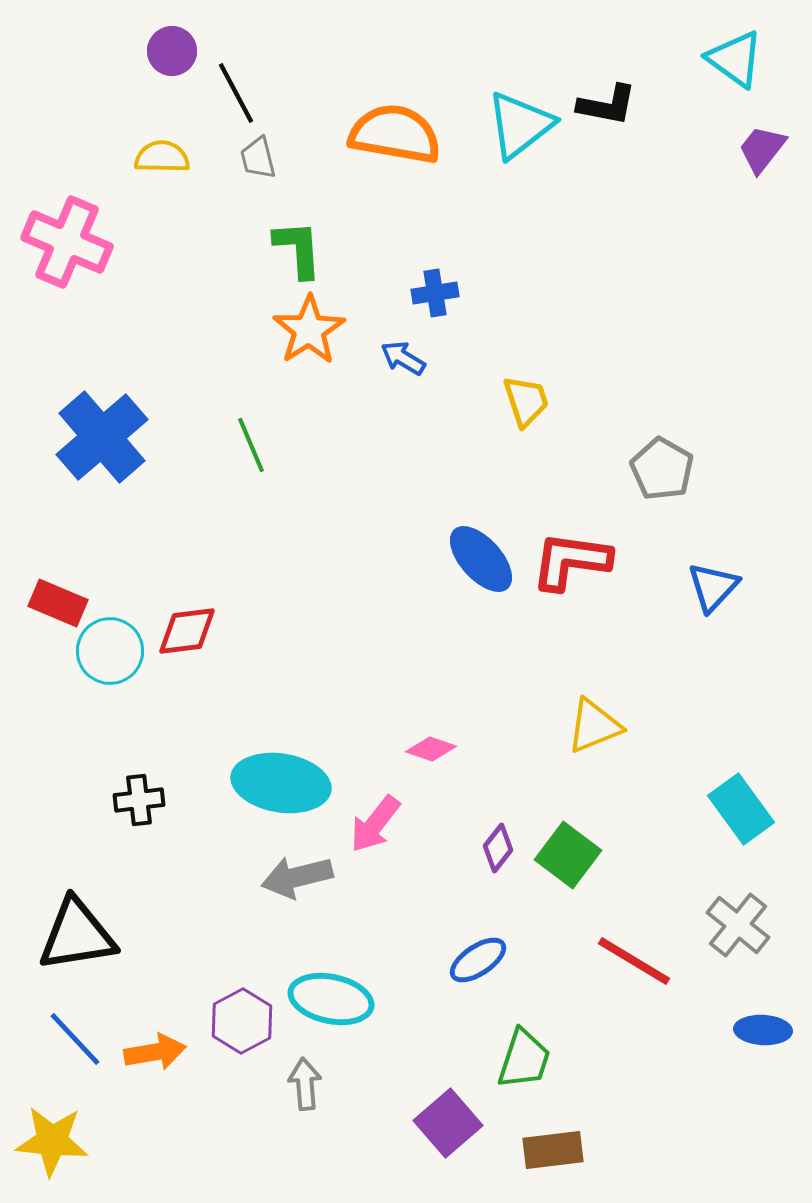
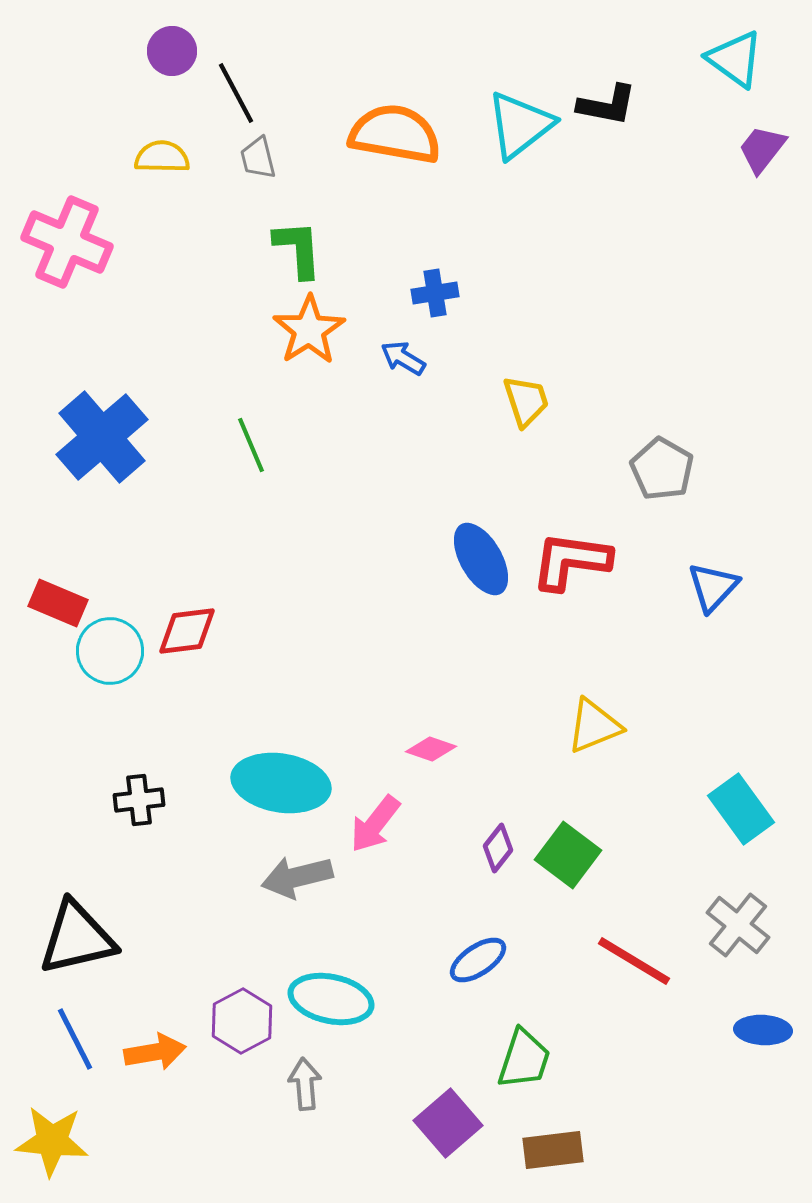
blue ellipse at (481, 559): rotated 12 degrees clockwise
black triangle at (77, 935): moved 3 px down; rotated 4 degrees counterclockwise
blue line at (75, 1039): rotated 16 degrees clockwise
